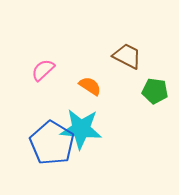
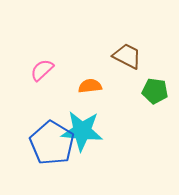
pink semicircle: moved 1 px left
orange semicircle: rotated 40 degrees counterclockwise
cyan star: moved 1 px right, 2 px down
